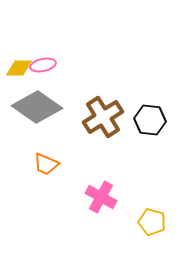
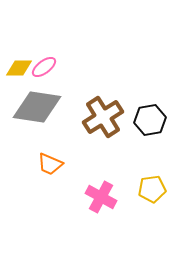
pink ellipse: moved 1 px right, 2 px down; rotated 25 degrees counterclockwise
gray diamond: rotated 27 degrees counterclockwise
black hexagon: rotated 16 degrees counterclockwise
orange trapezoid: moved 4 px right
yellow pentagon: moved 33 px up; rotated 24 degrees counterclockwise
